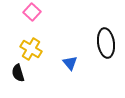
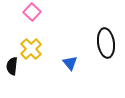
yellow cross: rotated 15 degrees clockwise
black semicircle: moved 6 px left, 7 px up; rotated 24 degrees clockwise
